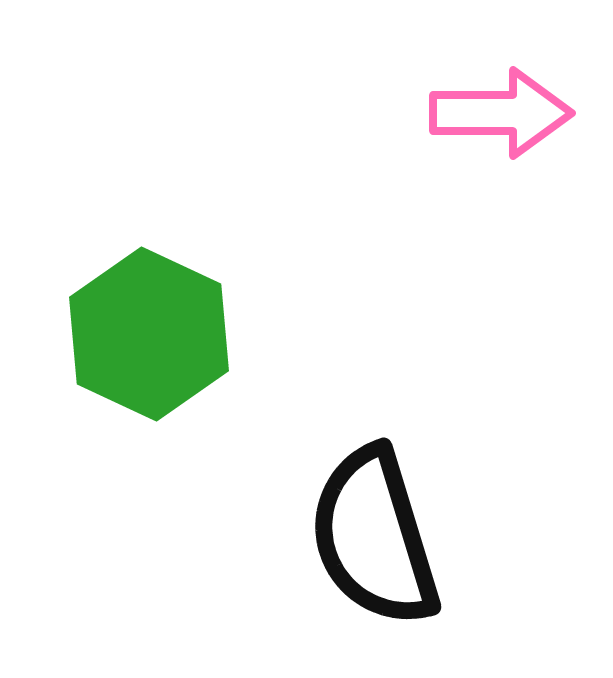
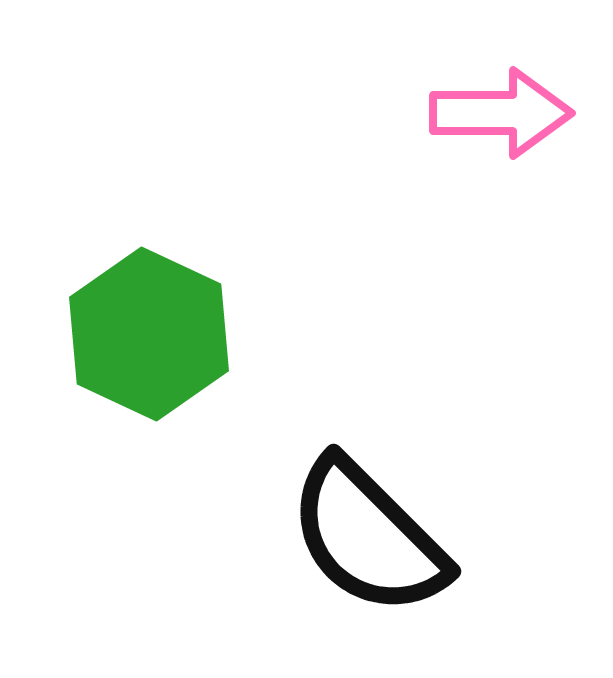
black semicircle: moved 6 px left; rotated 28 degrees counterclockwise
